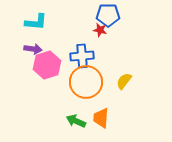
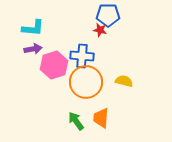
cyan L-shape: moved 3 px left, 6 px down
purple arrow: rotated 18 degrees counterclockwise
blue cross: rotated 10 degrees clockwise
pink hexagon: moved 7 px right
yellow semicircle: rotated 66 degrees clockwise
green arrow: rotated 30 degrees clockwise
